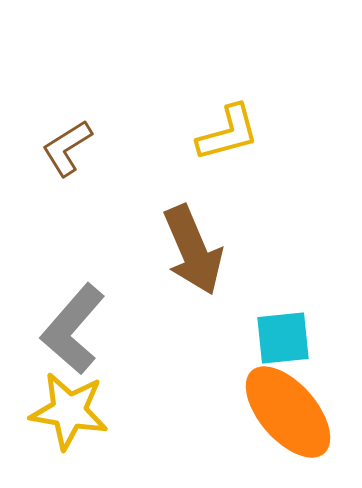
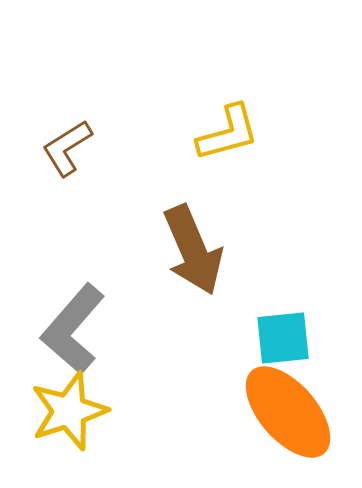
yellow star: rotated 28 degrees counterclockwise
